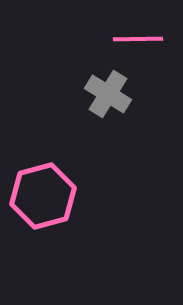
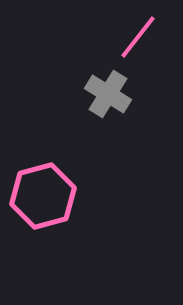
pink line: moved 2 px up; rotated 51 degrees counterclockwise
